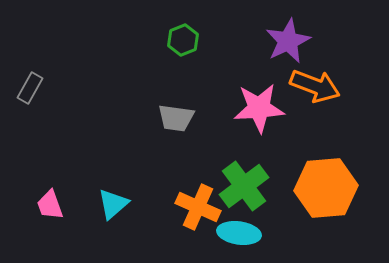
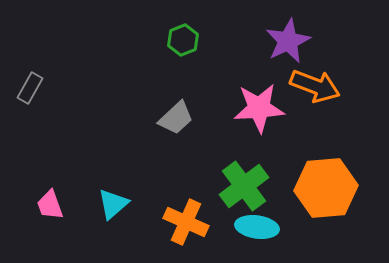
gray trapezoid: rotated 51 degrees counterclockwise
orange cross: moved 12 px left, 15 px down
cyan ellipse: moved 18 px right, 6 px up
